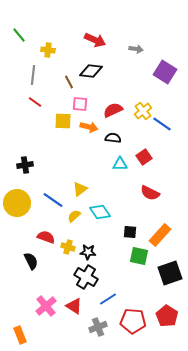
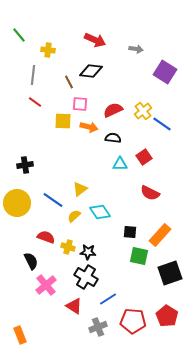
pink cross at (46, 306): moved 21 px up
